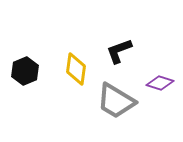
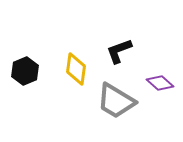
purple diamond: rotated 24 degrees clockwise
